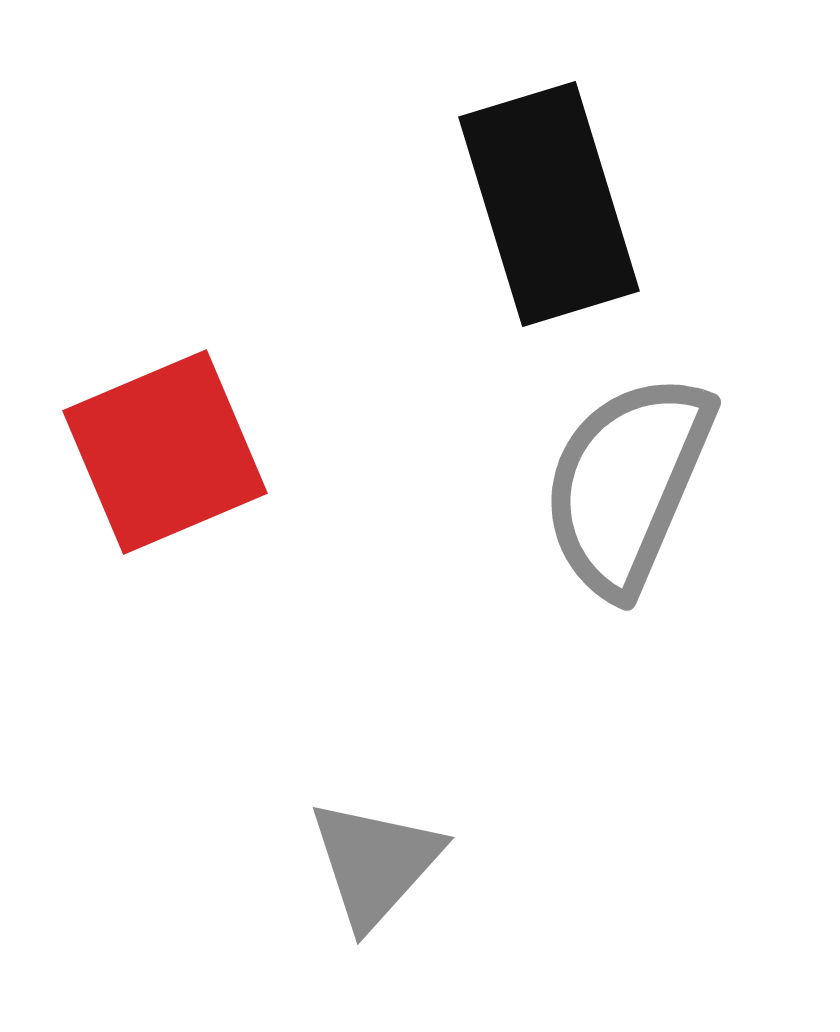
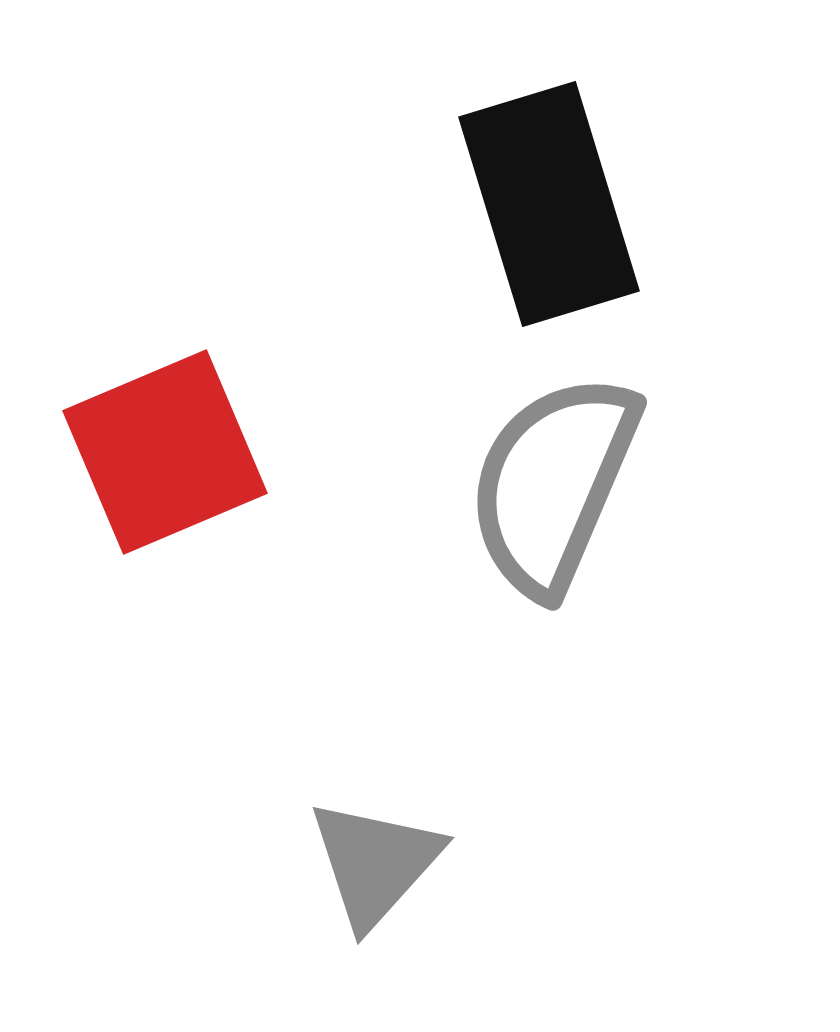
gray semicircle: moved 74 px left
